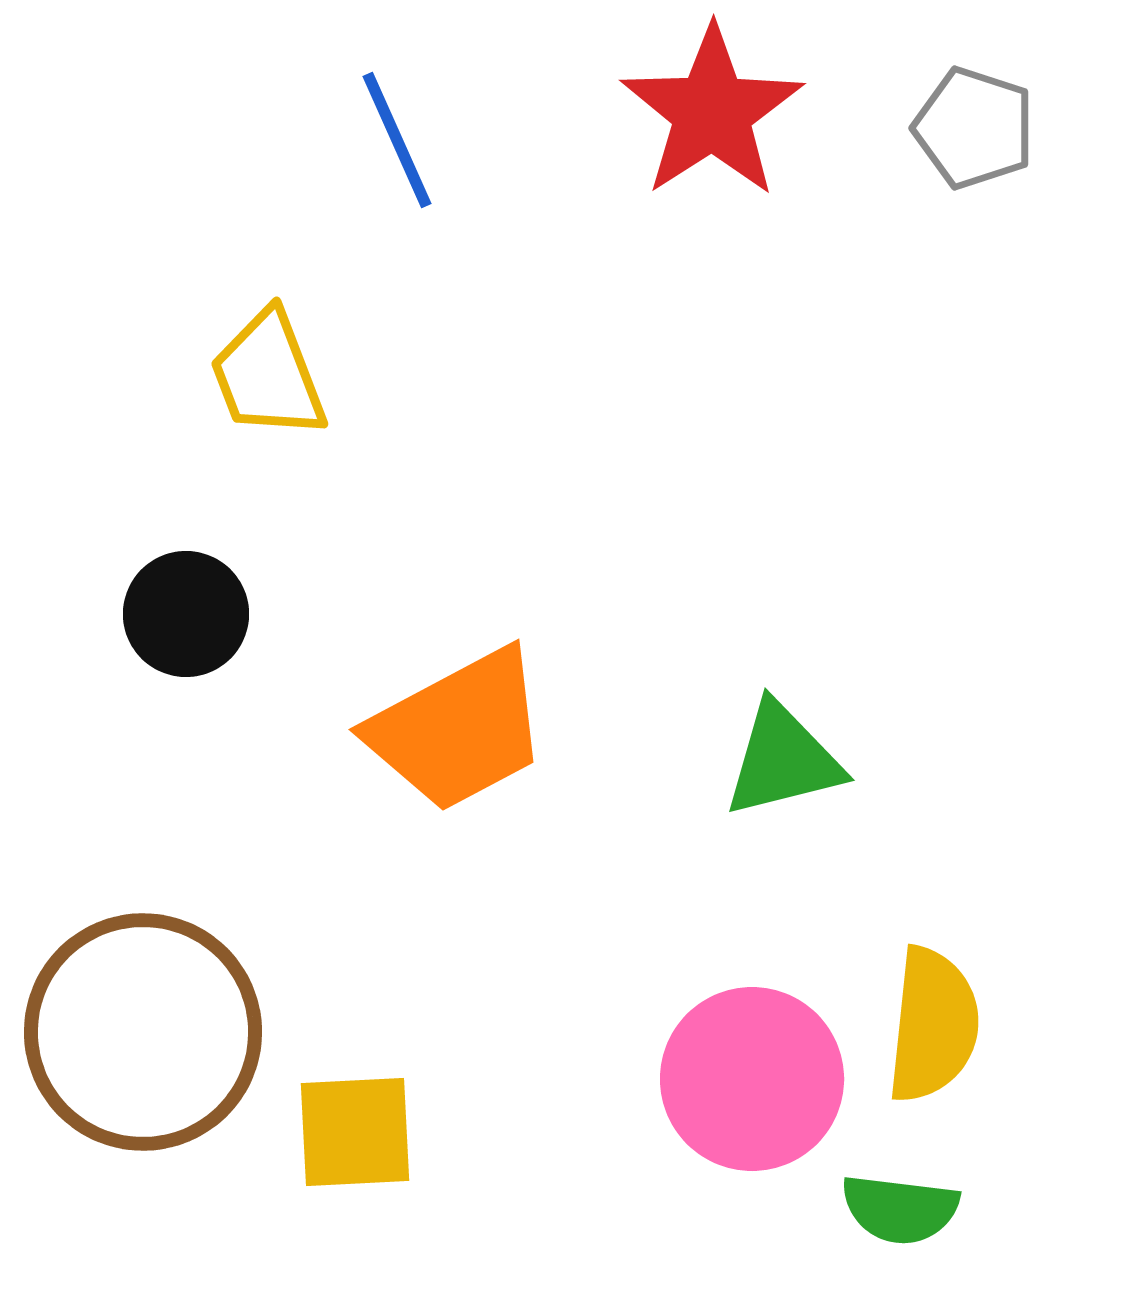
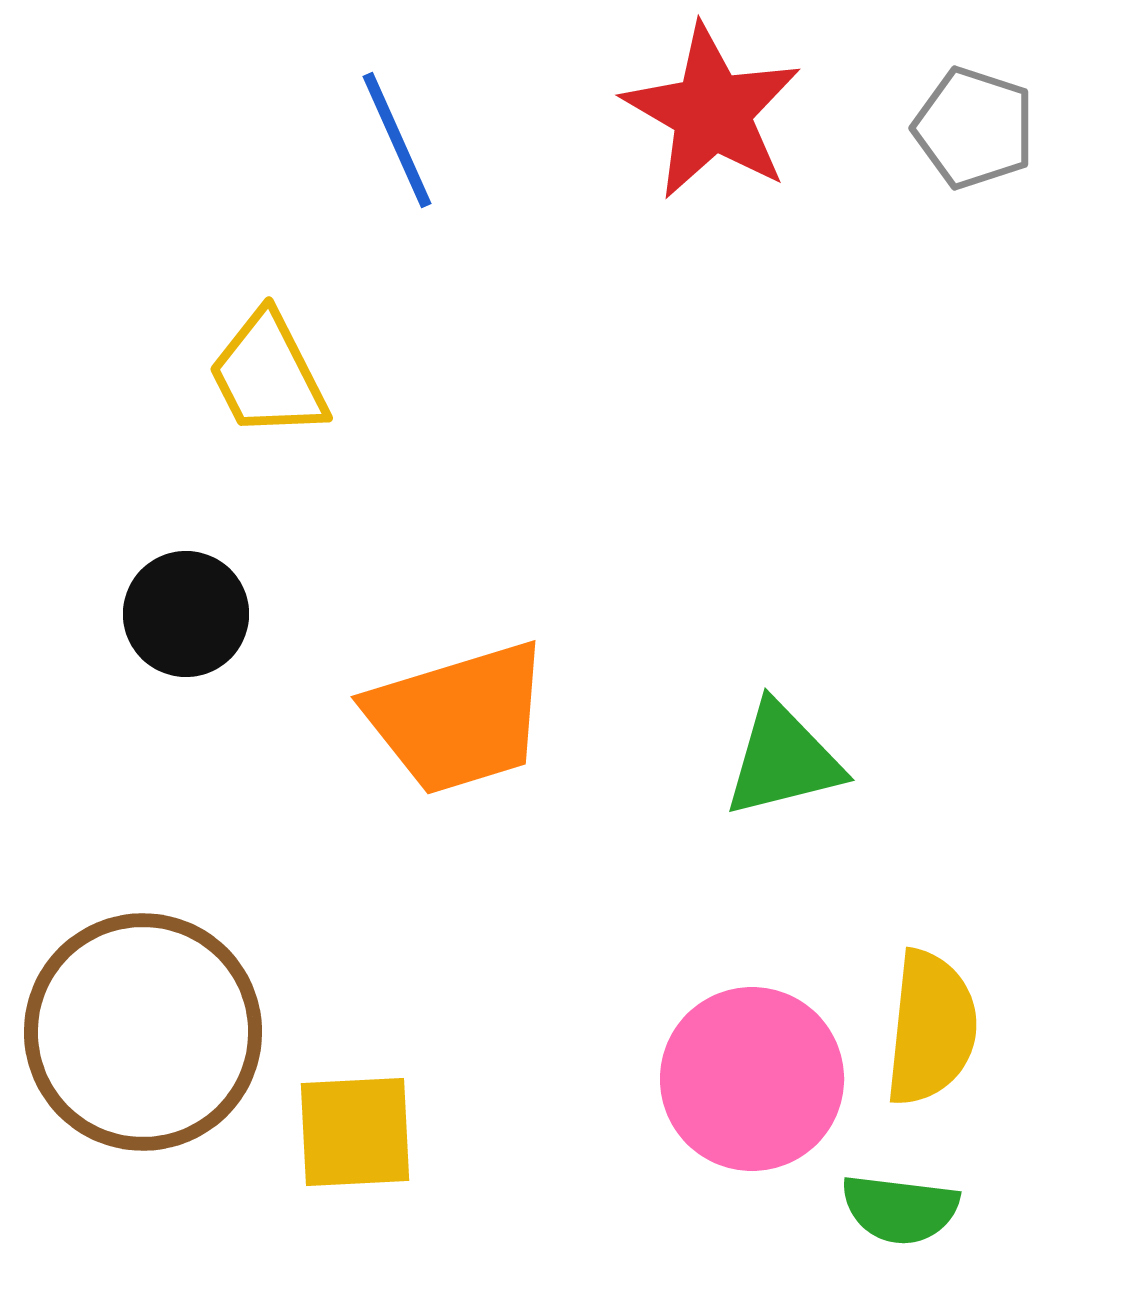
red star: rotated 9 degrees counterclockwise
yellow trapezoid: rotated 6 degrees counterclockwise
orange trapezoid: moved 12 px up; rotated 11 degrees clockwise
yellow semicircle: moved 2 px left, 3 px down
